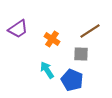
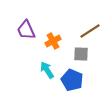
purple trapezoid: moved 8 px right, 1 px down; rotated 100 degrees clockwise
orange cross: moved 1 px right, 2 px down; rotated 28 degrees clockwise
